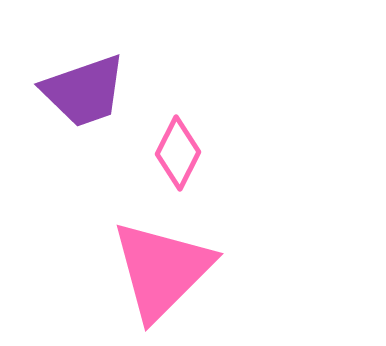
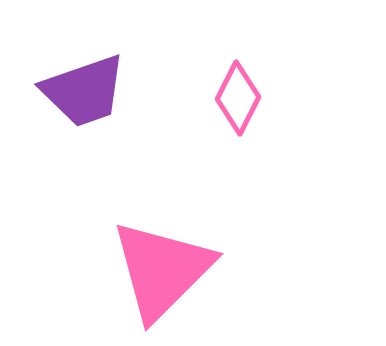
pink diamond: moved 60 px right, 55 px up
